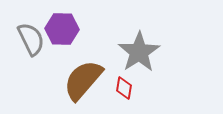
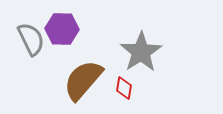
gray star: moved 2 px right
